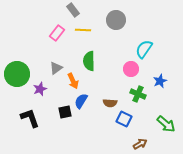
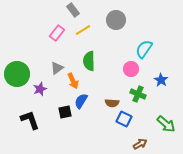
yellow line: rotated 35 degrees counterclockwise
gray triangle: moved 1 px right
blue star: moved 1 px right, 1 px up; rotated 16 degrees counterclockwise
brown semicircle: moved 2 px right
black L-shape: moved 2 px down
